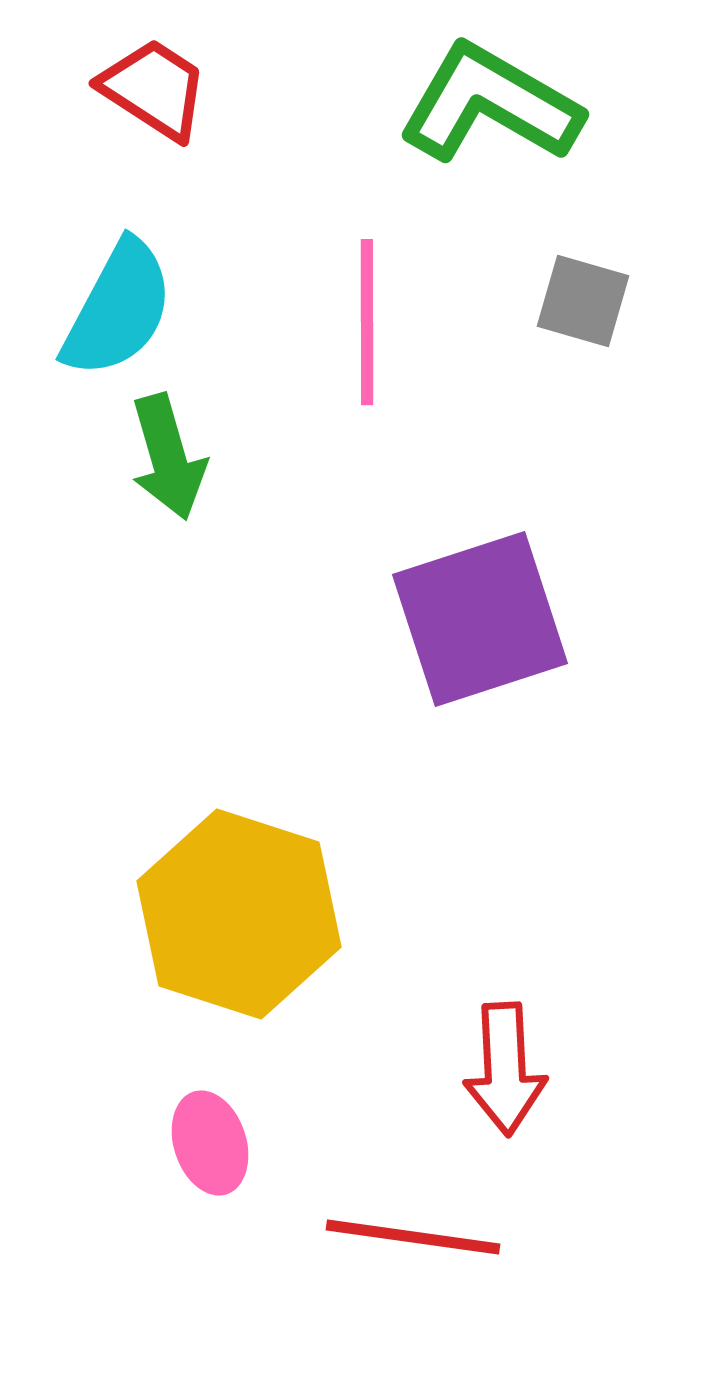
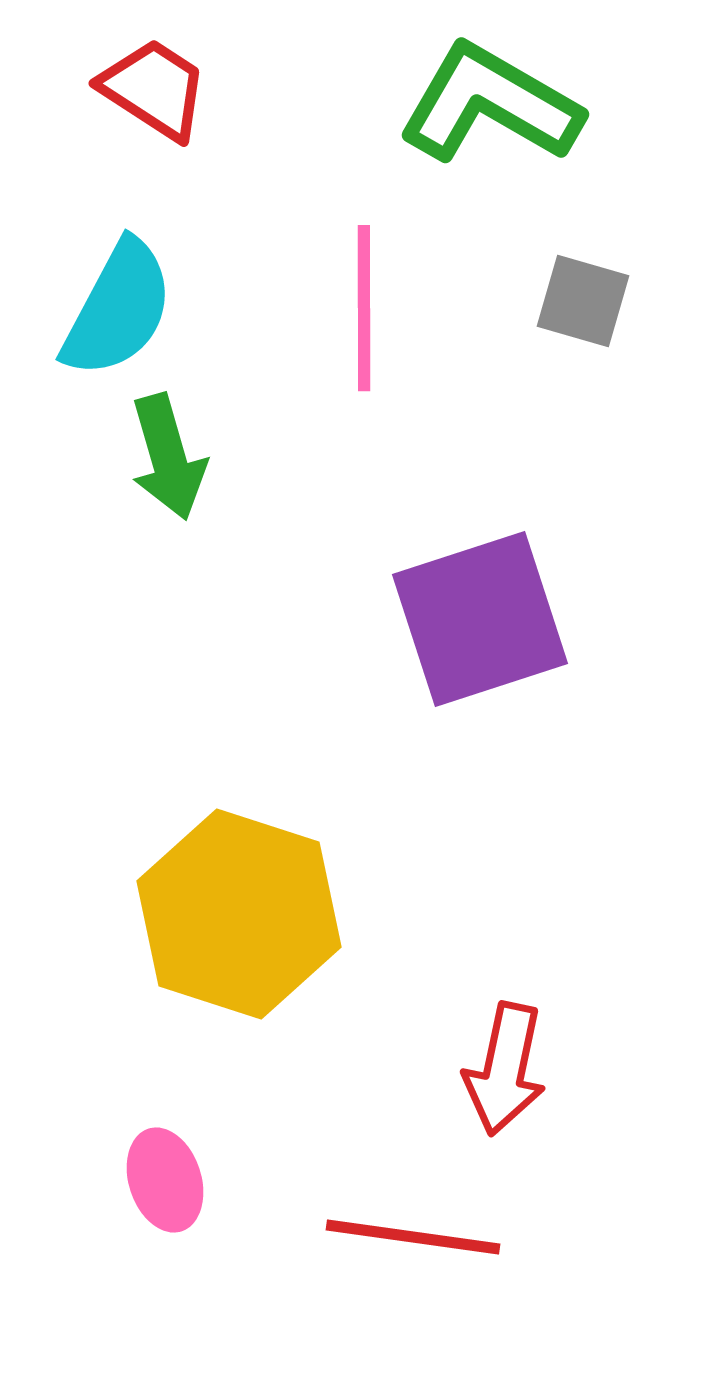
pink line: moved 3 px left, 14 px up
red arrow: rotated 15 degrees clockwise
pink ellipse: moved 45 px left, 37 px down
